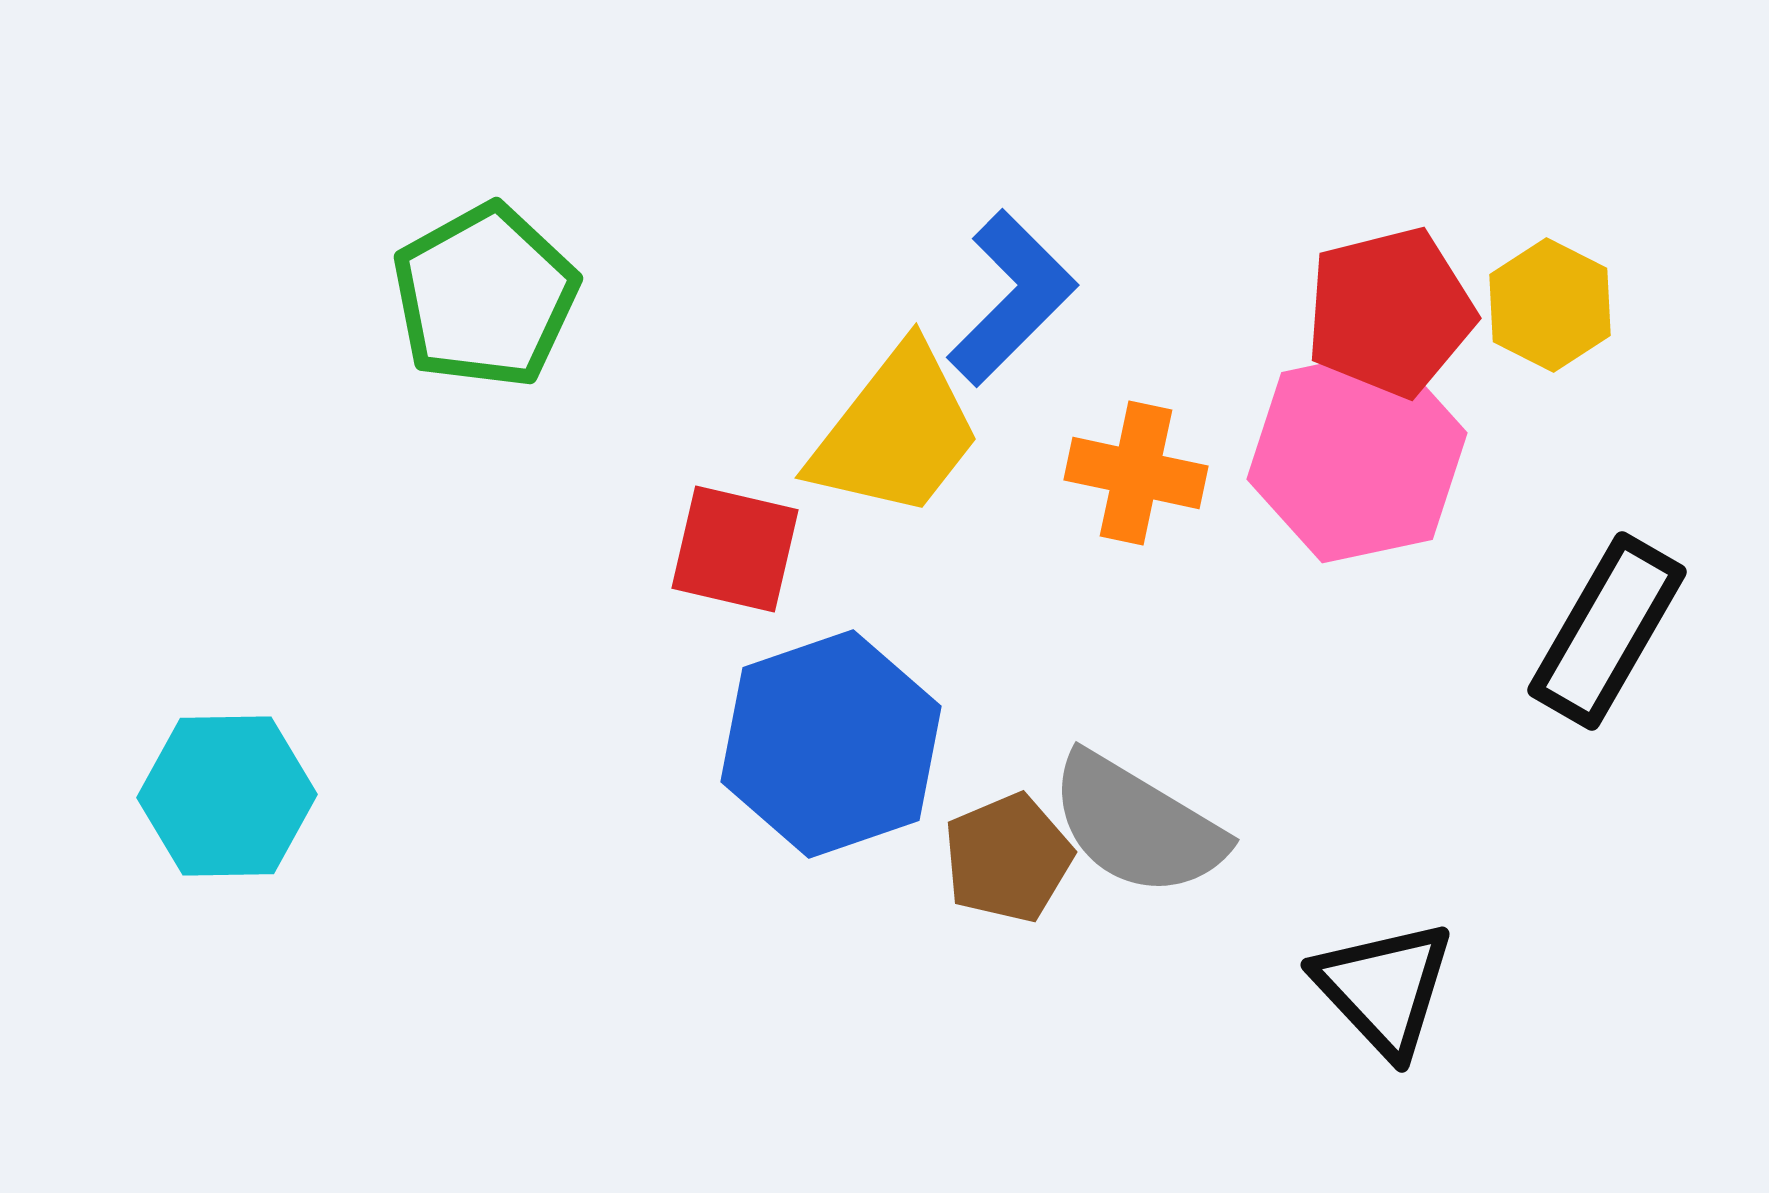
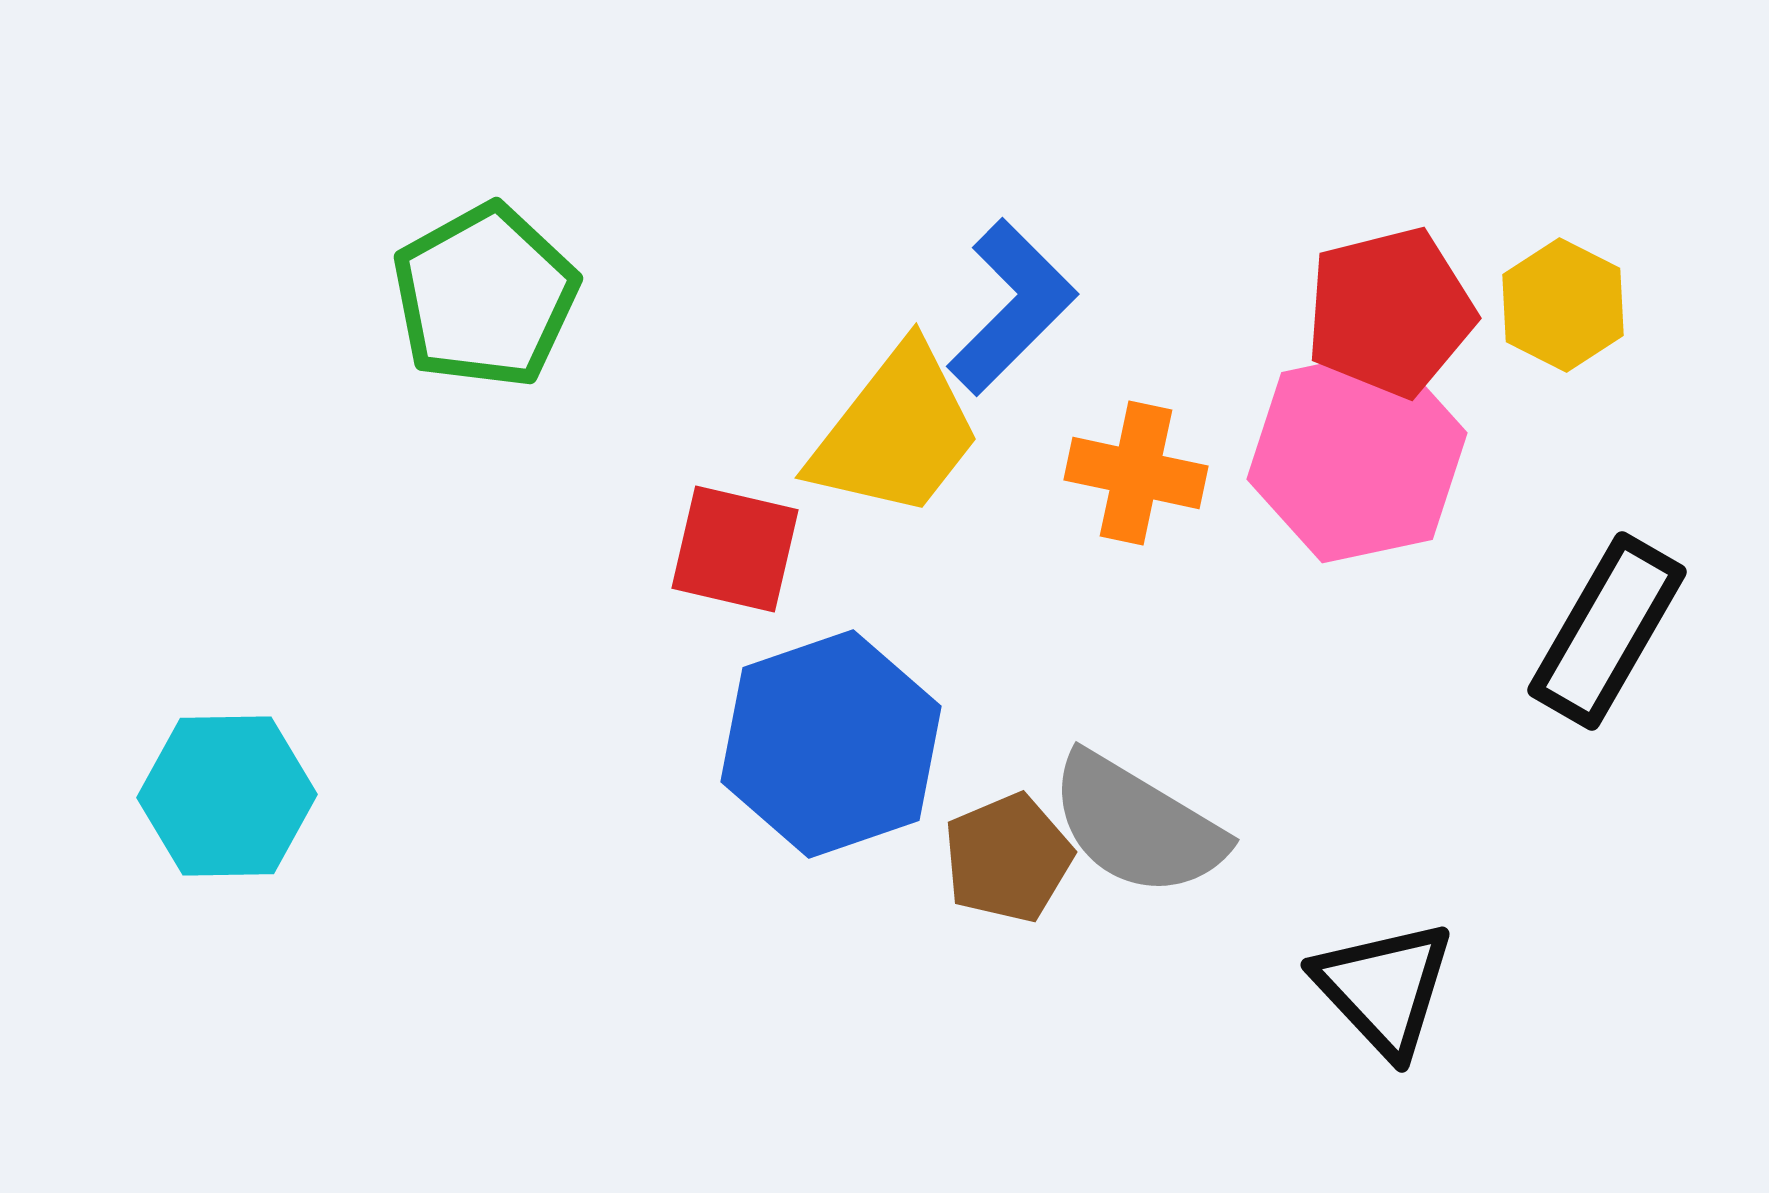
blue L-shape: moved 9 px down
yellow hexagon: moved 13 px right
